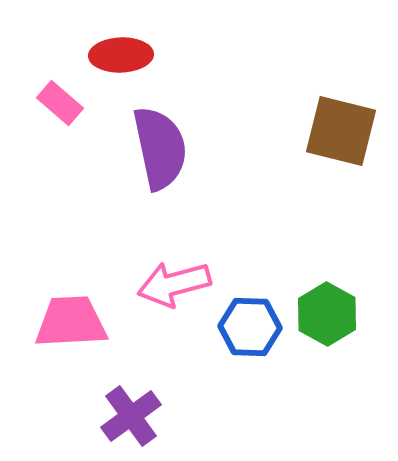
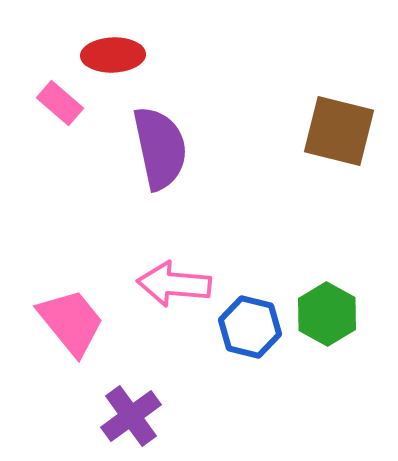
red ellipse: moved 8 px left
brown square: moved 2 px left
pink arrow: rotated 20 degrees clockwise
pink trapezoid: rotated 54 degrees clockwise
blue hexagon: rotated 12 degrees clockwise
